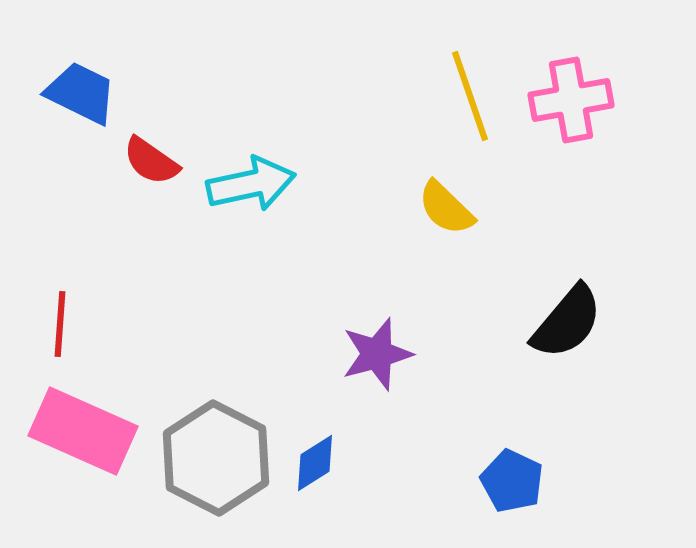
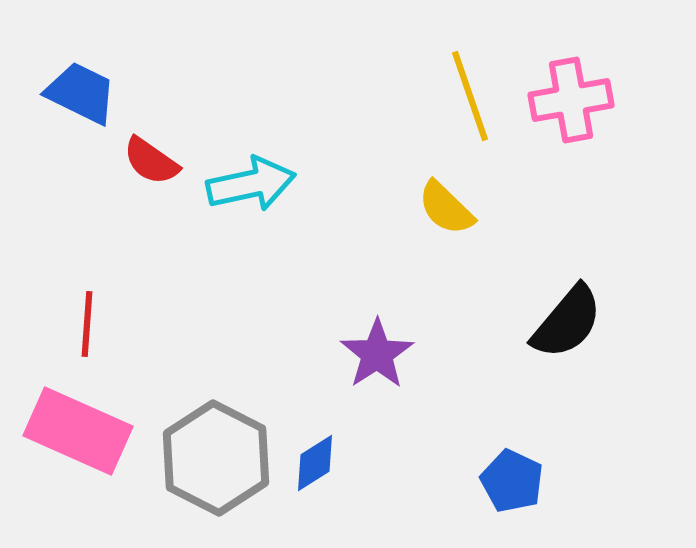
red line: moved 27 px right
purple star: rotated 18 degrees counterclockwise
pink rectangle: moved 5 px left
